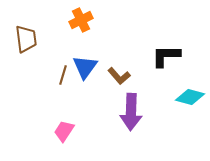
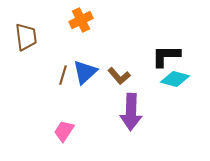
brown trapezoid: moved 2 px up
blue triangle: moved 5 px down; rotated 12 degrees clockwise
cyan diamond: moved 15 px left, 18 px up
